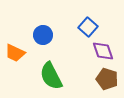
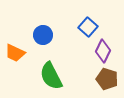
purple diamond: rotated 45 degrees clockwise
